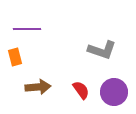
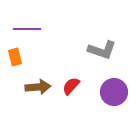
red semicircle: moved 10 px left, 4 px up; rotated 102 degrees counterclockwise
